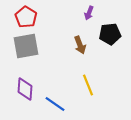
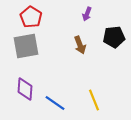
purple arrow: moved 2 px left, 1 px down
red pentagon: moved 5 px right
black pentagon: moved 4 px right, 3 px down
yellow line: moved 6 px right, 15 px down
blue line: moved 1 px up
